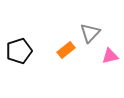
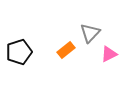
black pentagon: moved 1 px down
pink triangle: moved 1 px left, 2 px up; rotated 12 degrees counterclockwise
